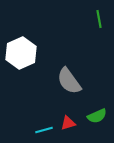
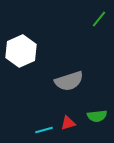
green line: rotated 48 degrees clockwise
white hexagon: moved 2 px up
gray semicircle: rotated 72 degrees counterclockwise
green semicircle: rotated 18 degrees clockwise
